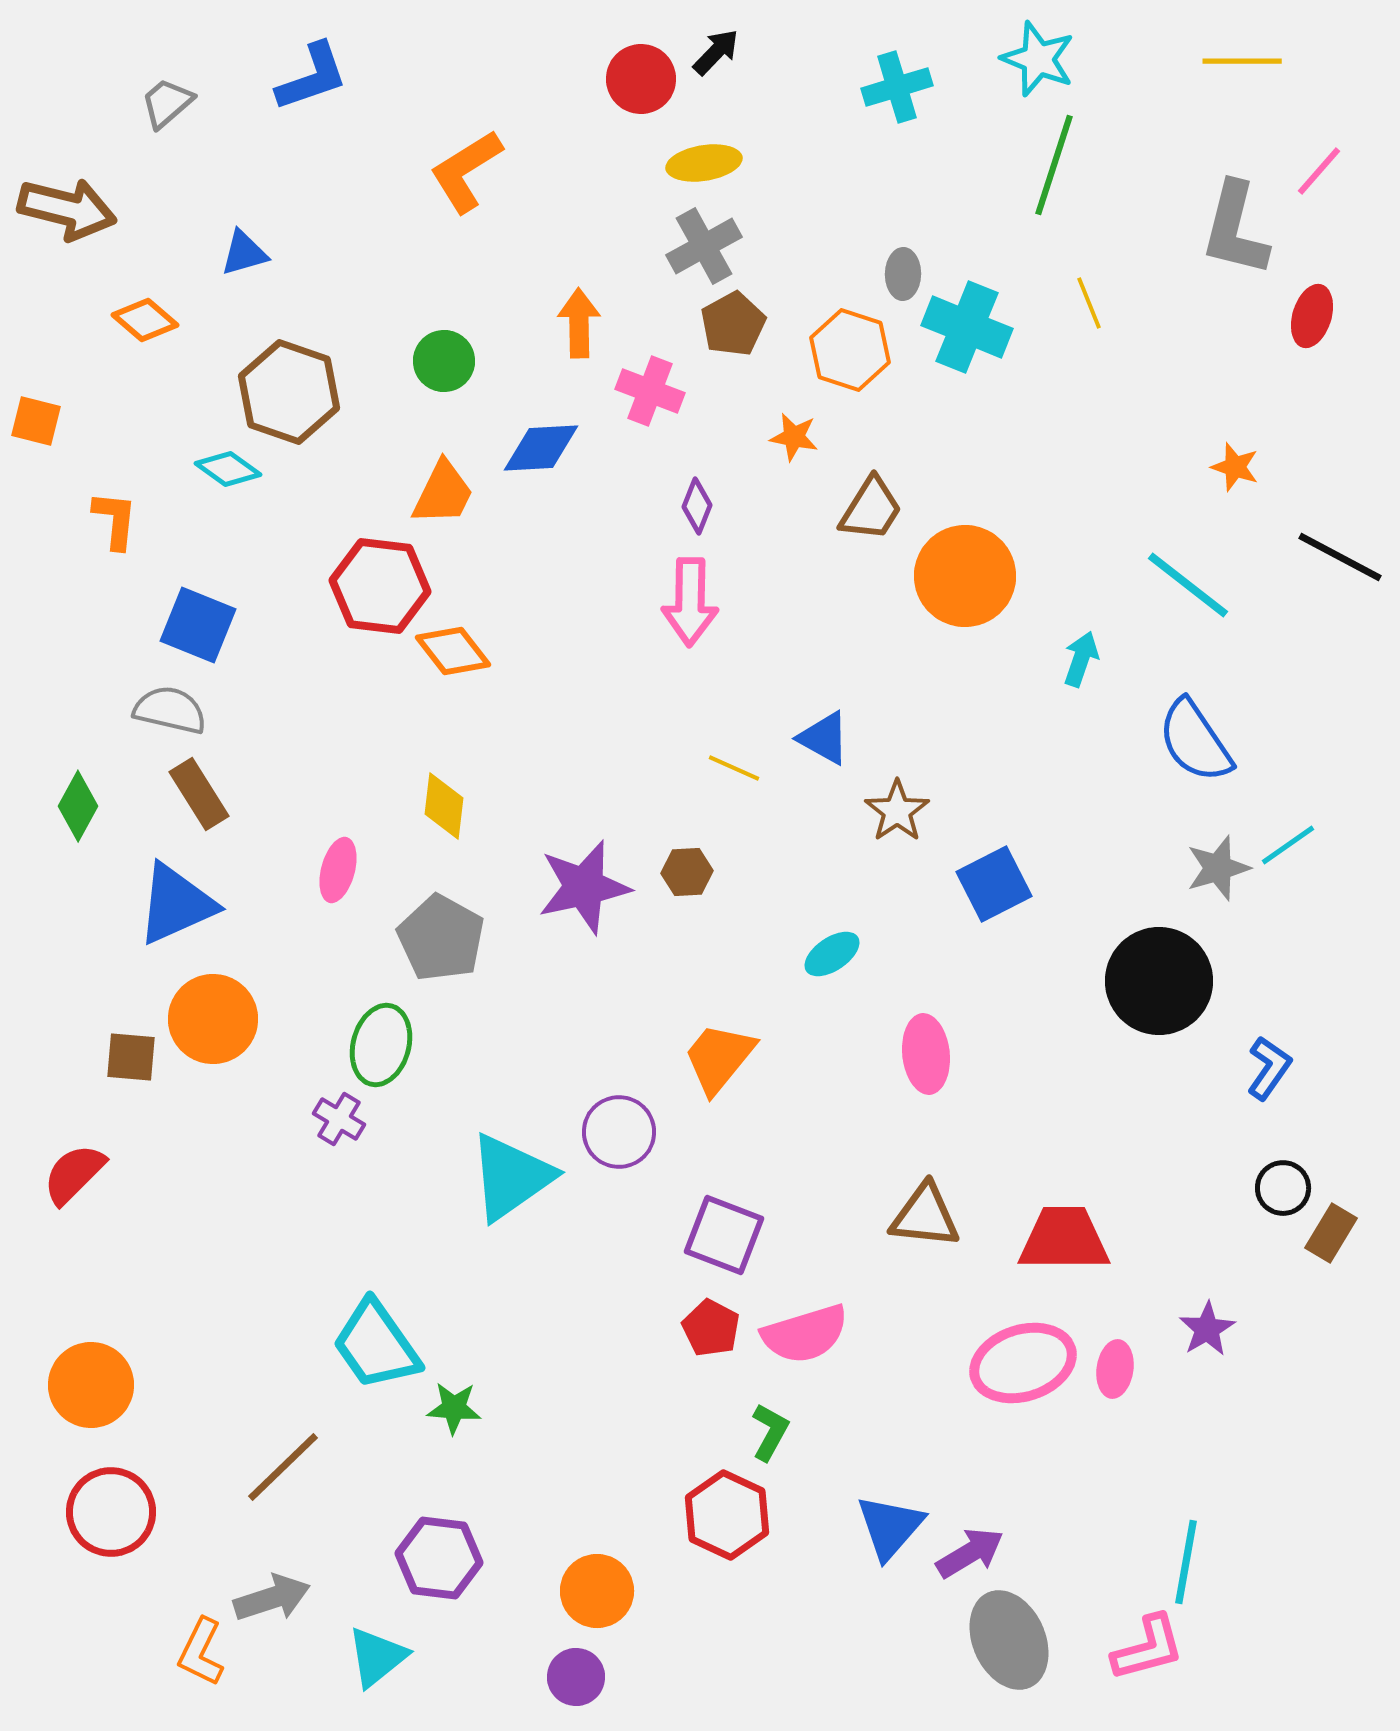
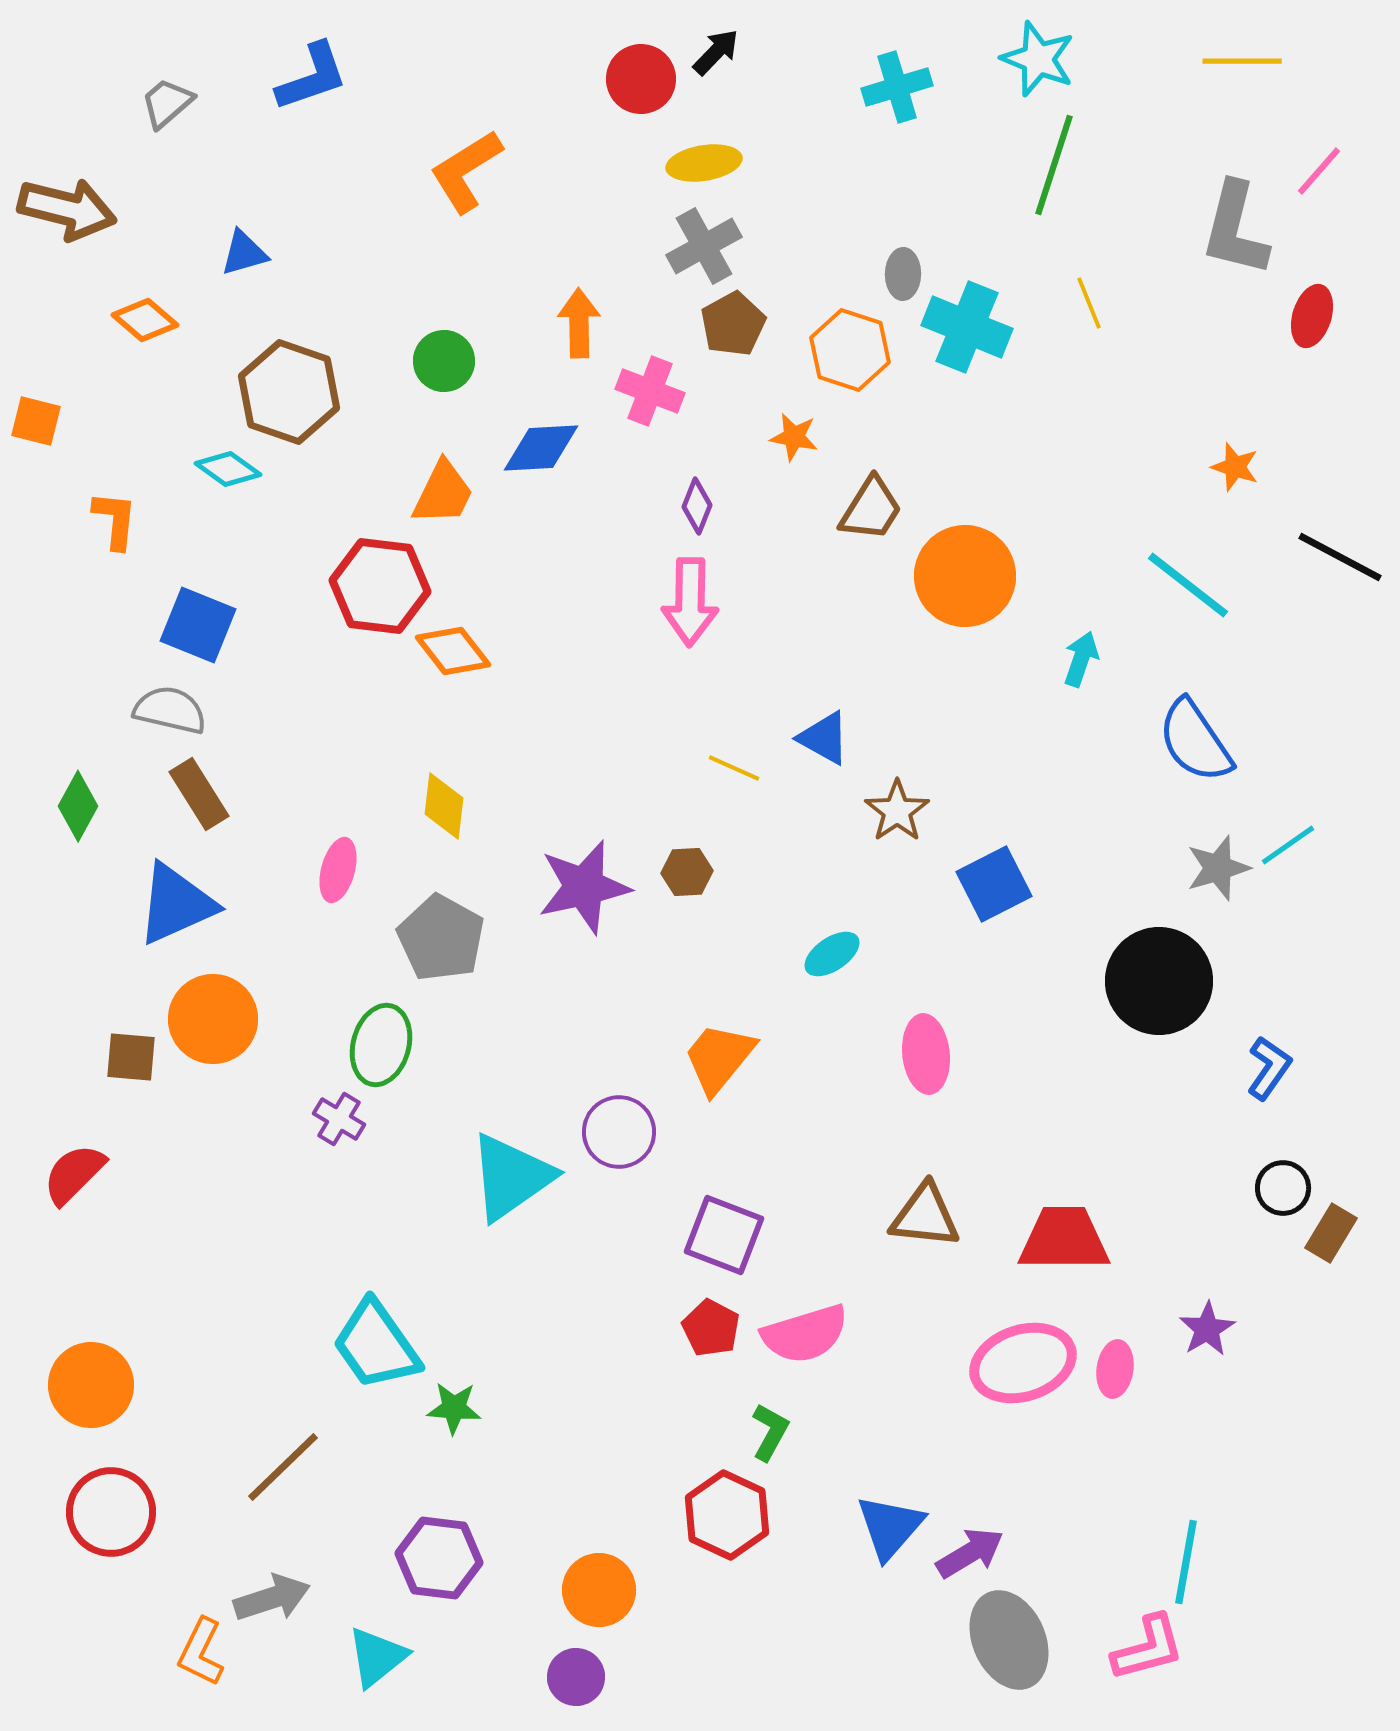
orange circle at (597, 1591): moved 2 px right, 1 px up
